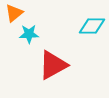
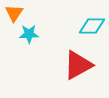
orange triangle: rotated 18 degrees counterclockwise
red triangle: moved 25 px right
